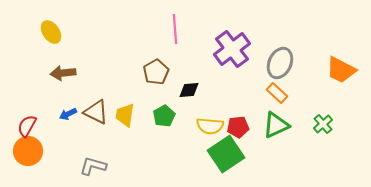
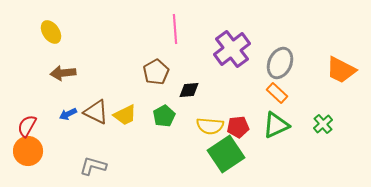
yellow trapezoid: rotated 125 degrees counterclockwise
